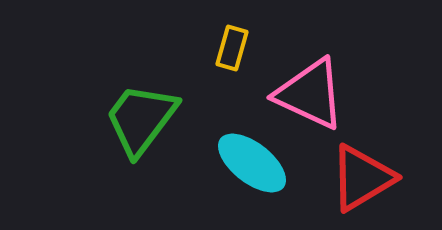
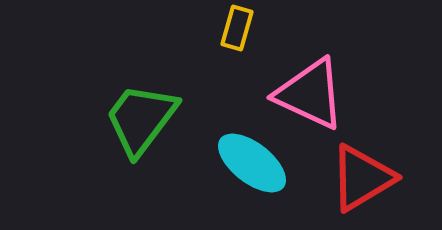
yellow rectangle: moved 5 px right, 20 px up
